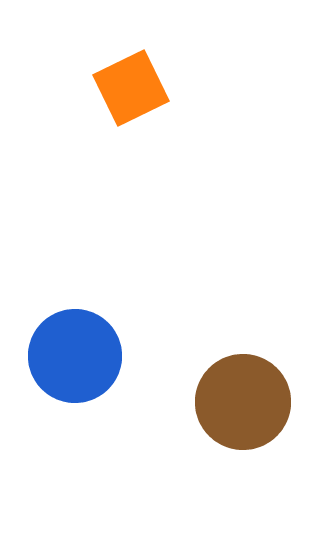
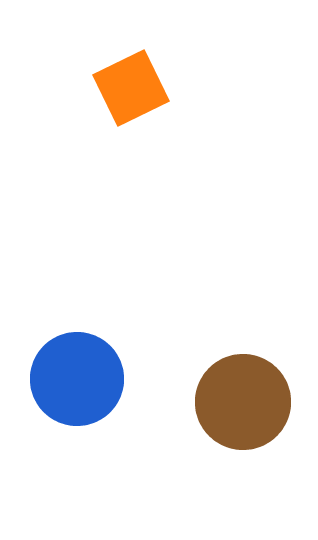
blue circle: moved 2 px right, 23 px down
